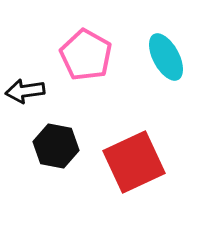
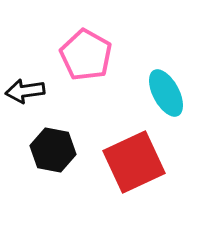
cyan ellipse: moved 36 px down
black hexagon: moved 3 px left, 4 px down
